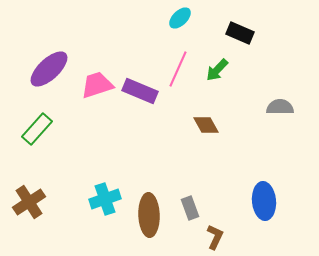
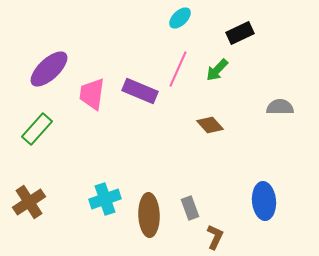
black rectangle: rotated 48 degrees counterclockwise
pink trapezoid: moved 5 px left, 9 px down; rotated 64 degrees counterclockwise
brown diamond: moved 4 px right; rotated 12 degrees counterclockwise
